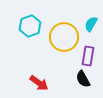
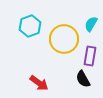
yellow circle: moved 2 px down
purple rectangle: moved 2 px right
